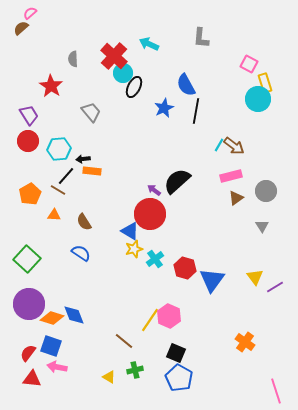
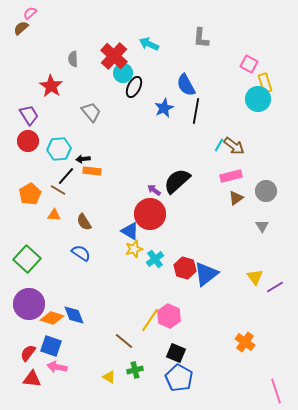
blue triangle at (212, 280): moved 6 px left, 6 px up; rotated 16 degrees clockwise
